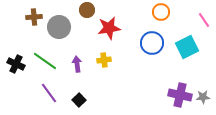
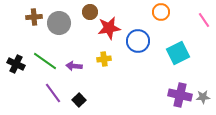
brown circle: moved 3 px right, 2 px down
gray circle: moved 4 px up
blue circle: moved 14 px left, 2 px up
cyan square: moved 9 px left, 6 px down
yellow cross: moved 1 px up
purple arrow: moved 3 px left, 2 px down; rotated 77 degrees counterclockwise
purple line: moved 4 px right
